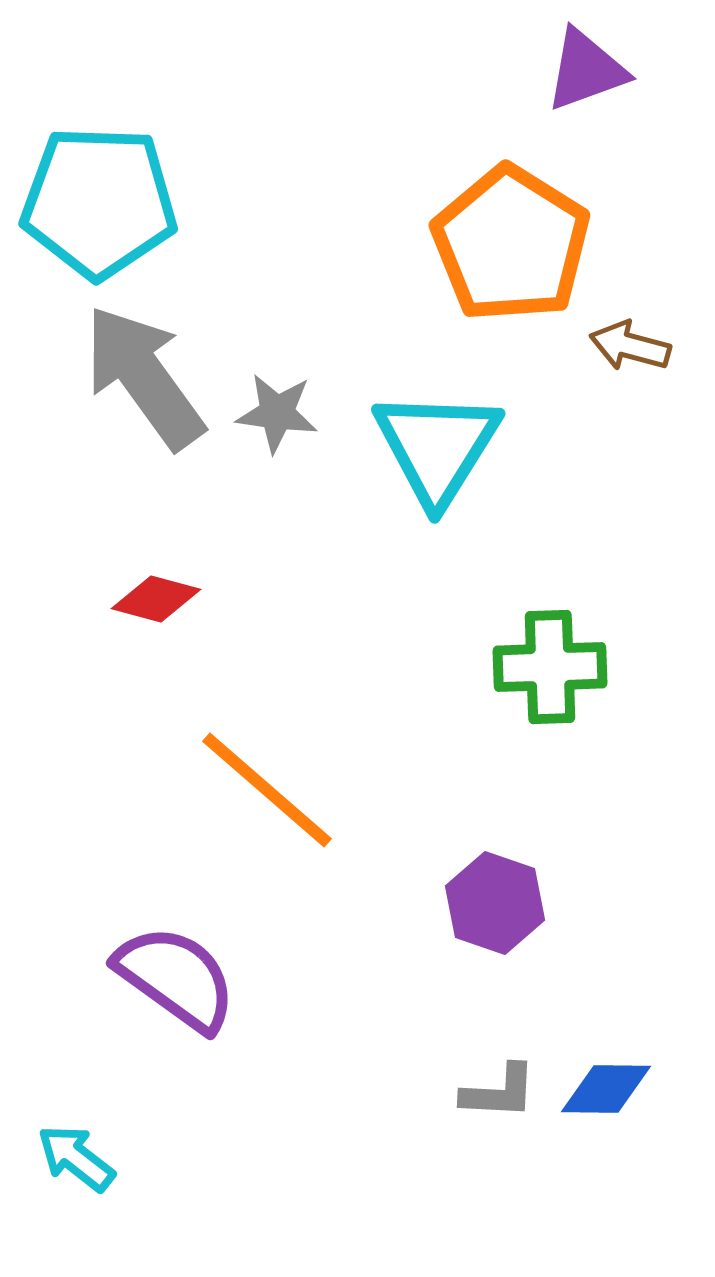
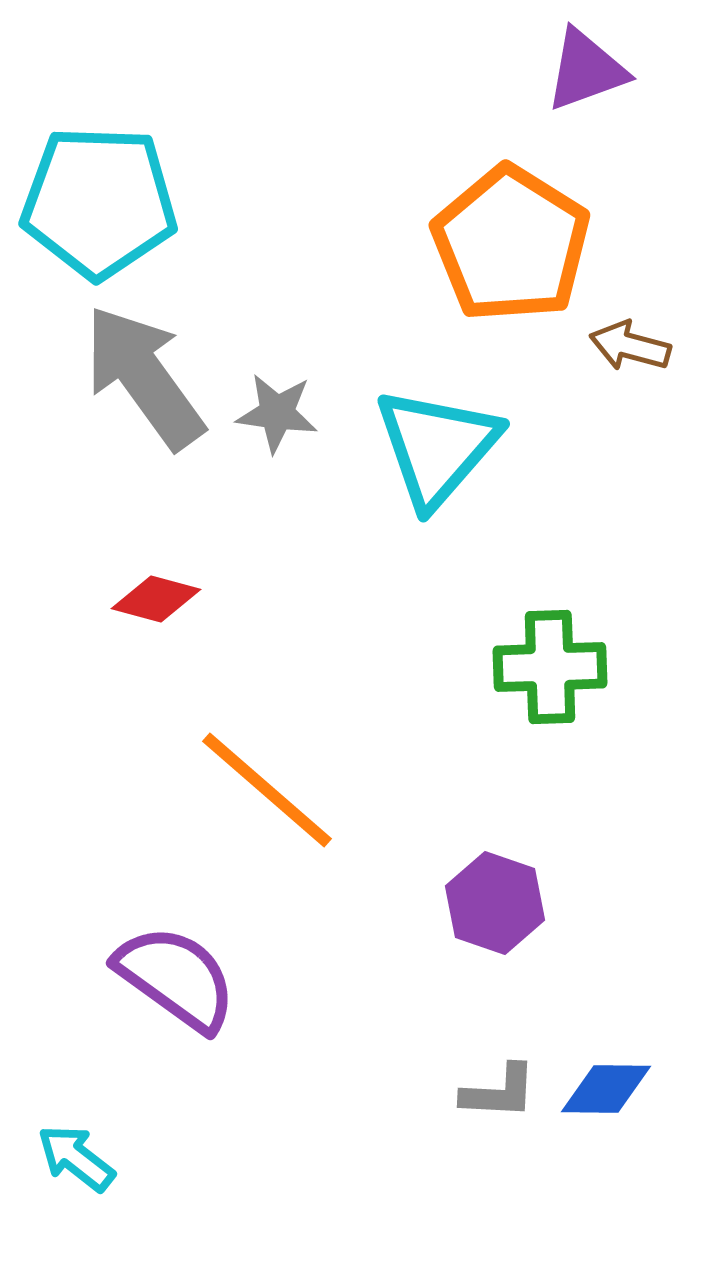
cyan triangle: rotated 9 degrees clockwise
